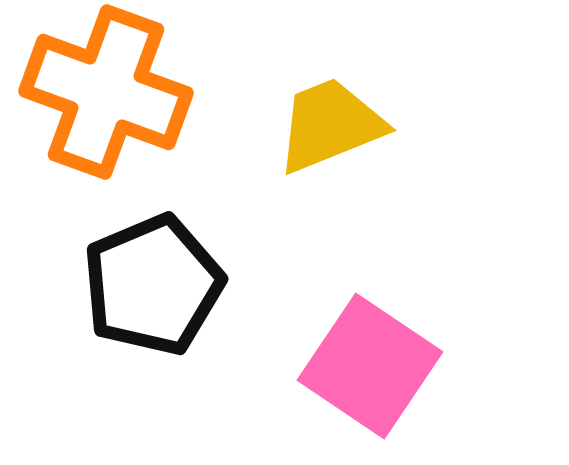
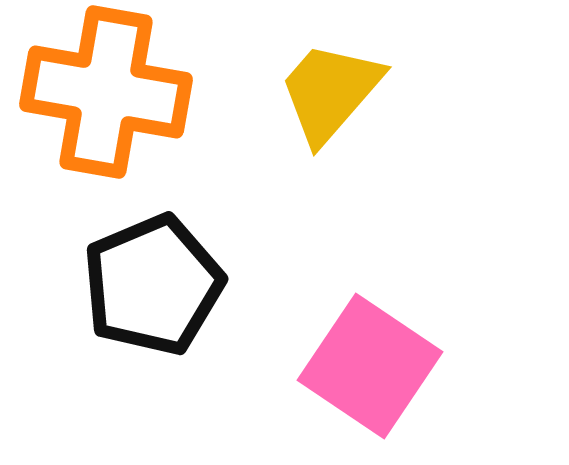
orange cross: rotated 10 degrees counterclockwise
yellow trapezoid: moved 33 px up; rotated 27 degrees counterclockwise
